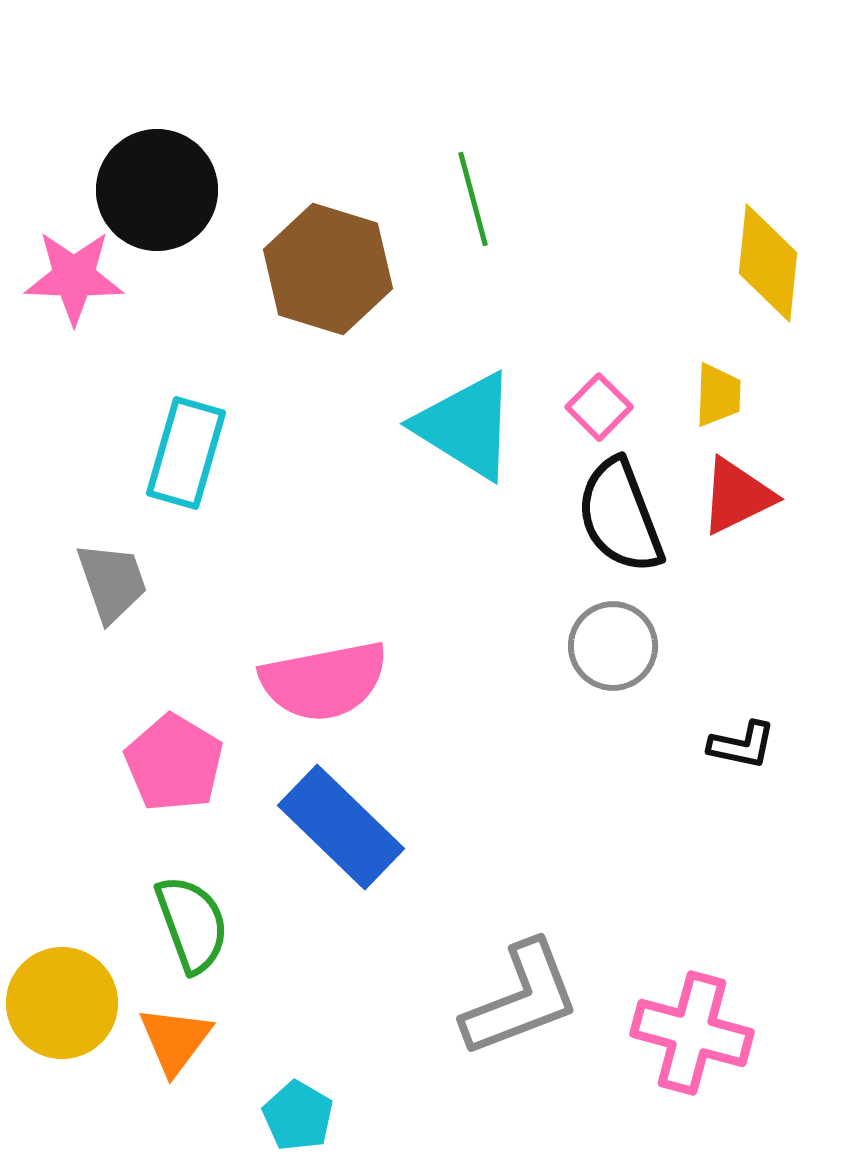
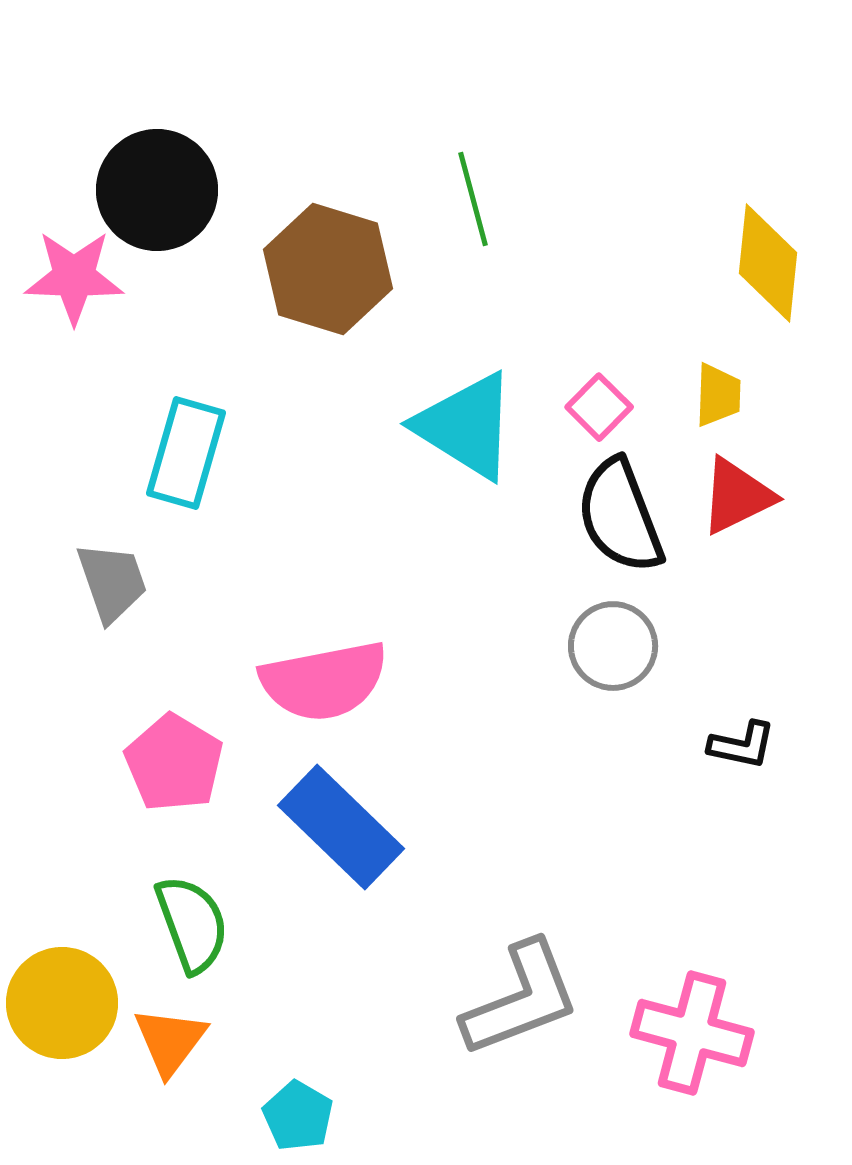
orange triangle: moved 5 px left, 1 px down
